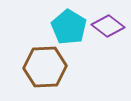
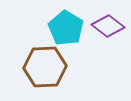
cyan pentagon: moved 3 px left, 1 px down
